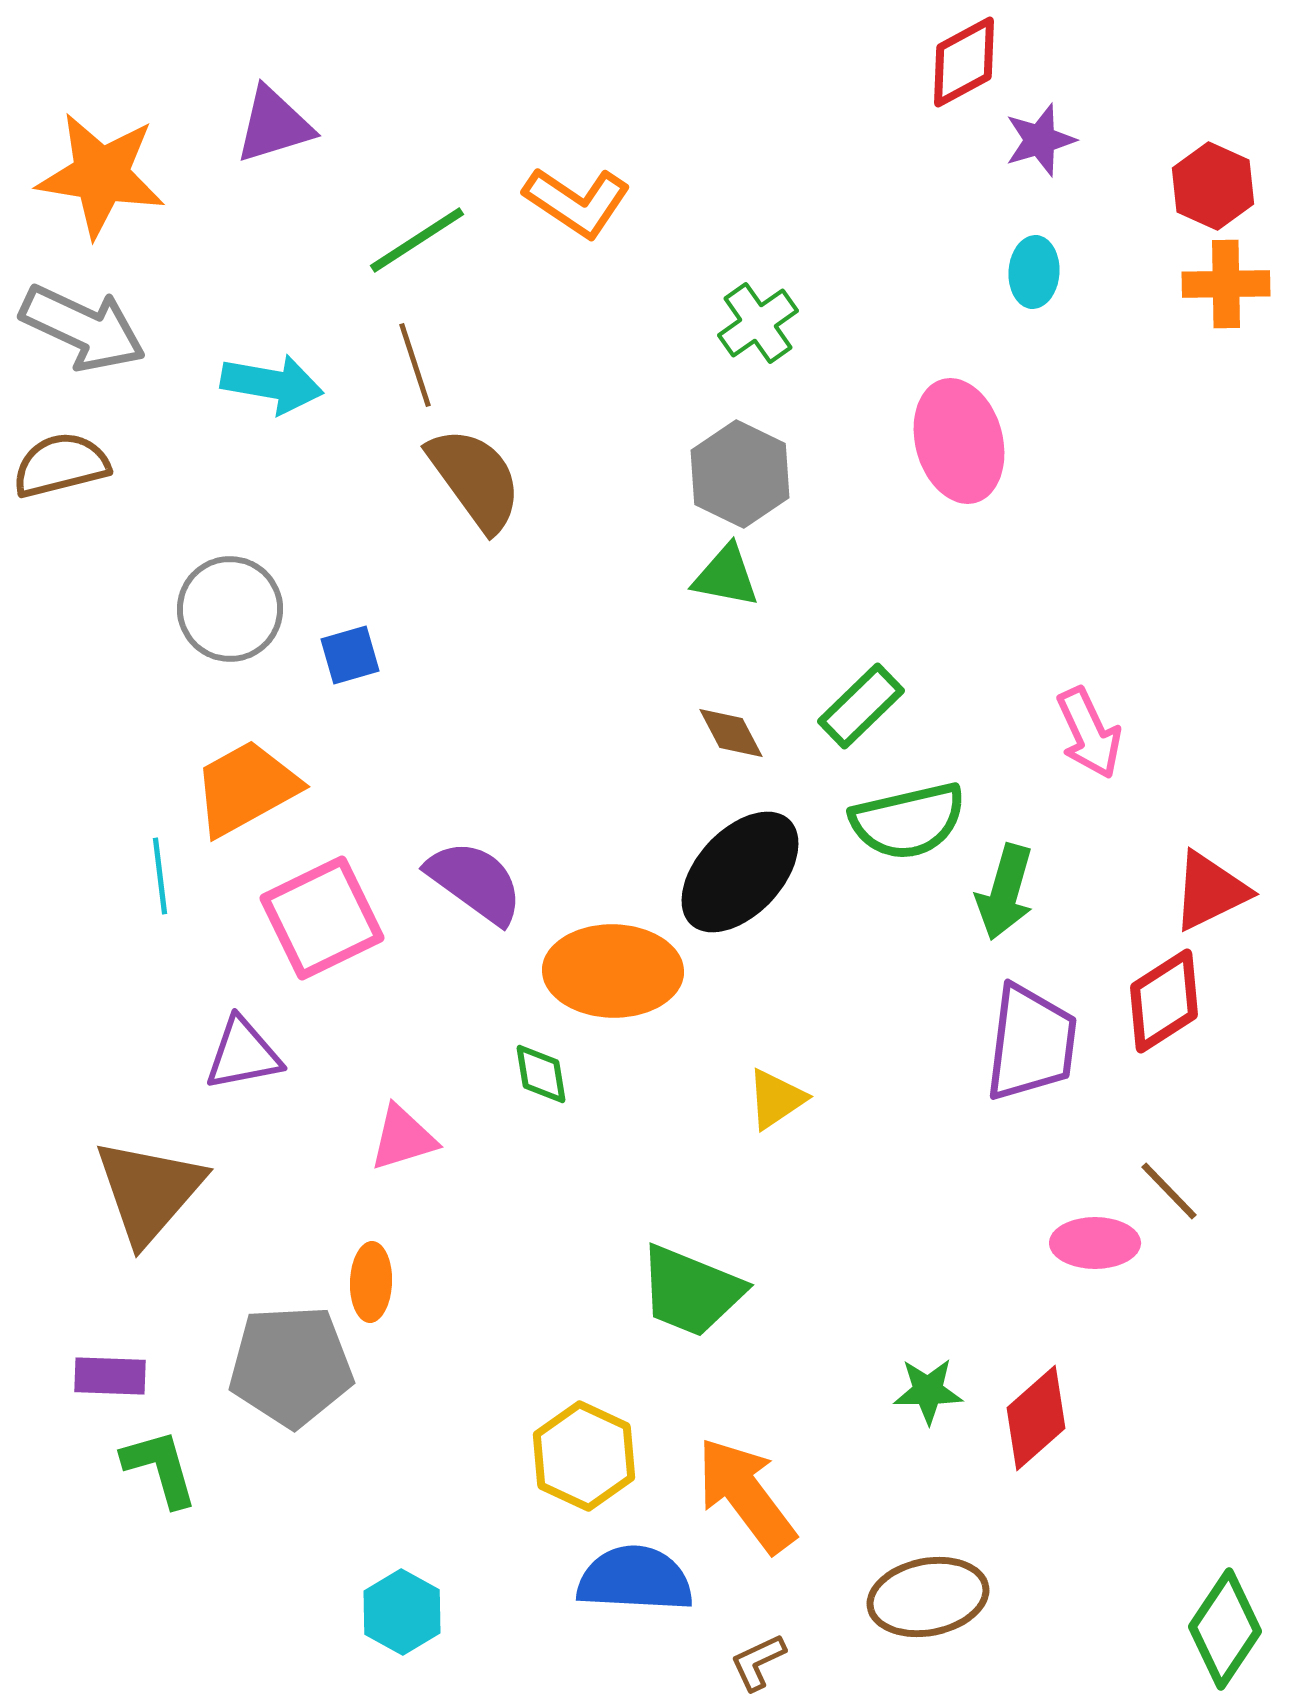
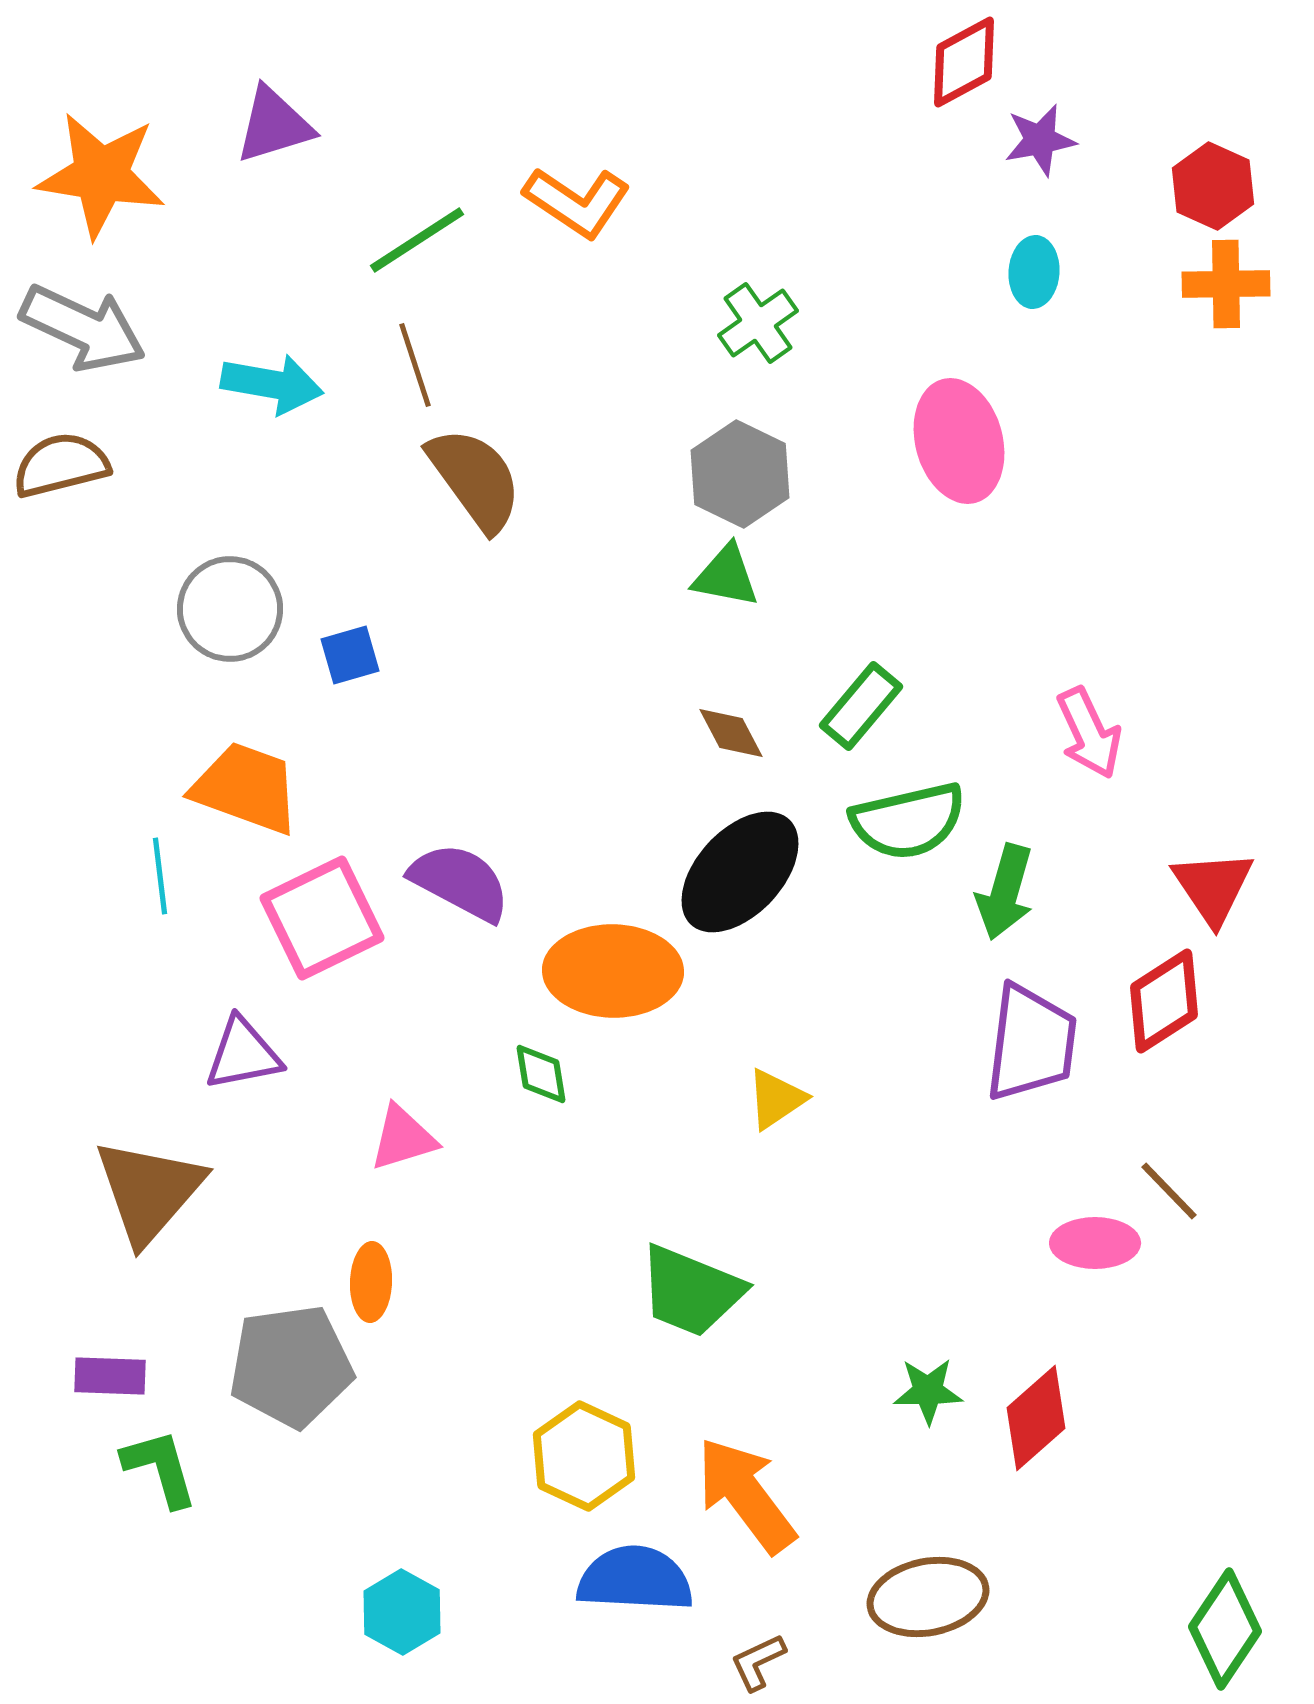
purple star at (1040, 140): rotated 6 degrees clockwise
green rectangle at (861, 706): rotated 6 degrees counterclockwise
orange trapezoid at (246, 788): rotated 49 degrees clockwise
purple semicircle at (475, 882): moved 15 px left; rotated 8 degrees counterclockwise
red triangle at (1210, 891): moved 3 px right, 4 px up; rotated 38 degrees counterclockwise
gray pentagon at (291, 1366): rotated 5 degrees counterclockwise
